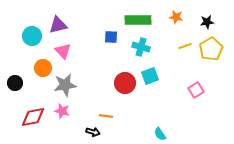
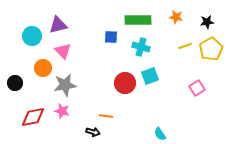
pink square: moved 1 px right, 2 px up
